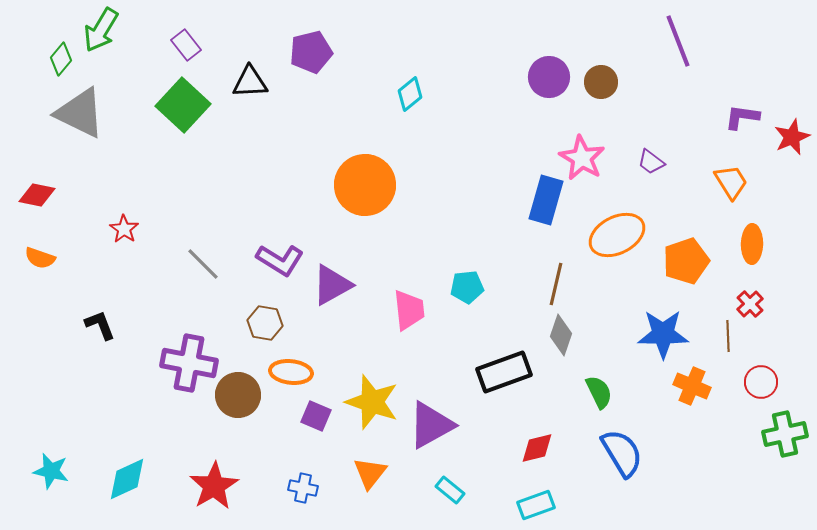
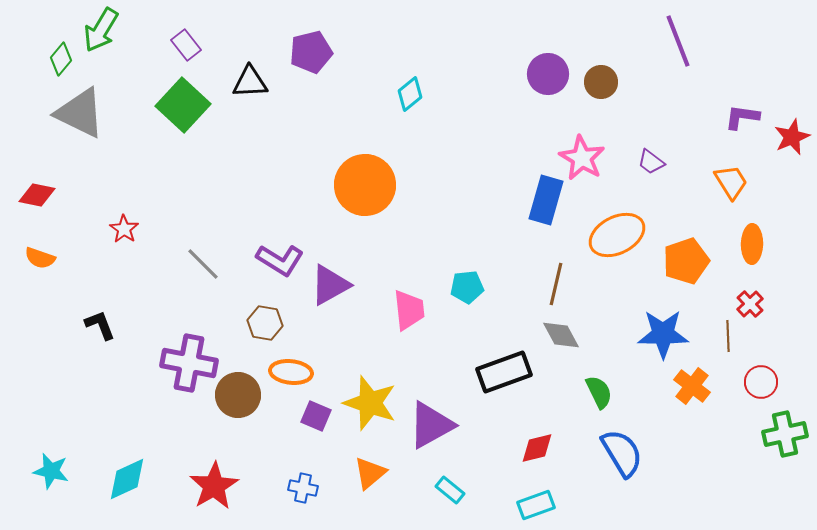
purple circle at (549, 77): moved 1 px left, 3 px up
purple triangle at (332, 285): moved 2 px left
gray diamond at (561, 335): rotated 48 degrees counterclockwise
orange cross at (692, 386): rotated 15 degrees clockwise
yellow star at (372, 402): moved 2 px left, 1 px down
orange triangle at (370, 473): rotated 12 degrees clockwise
